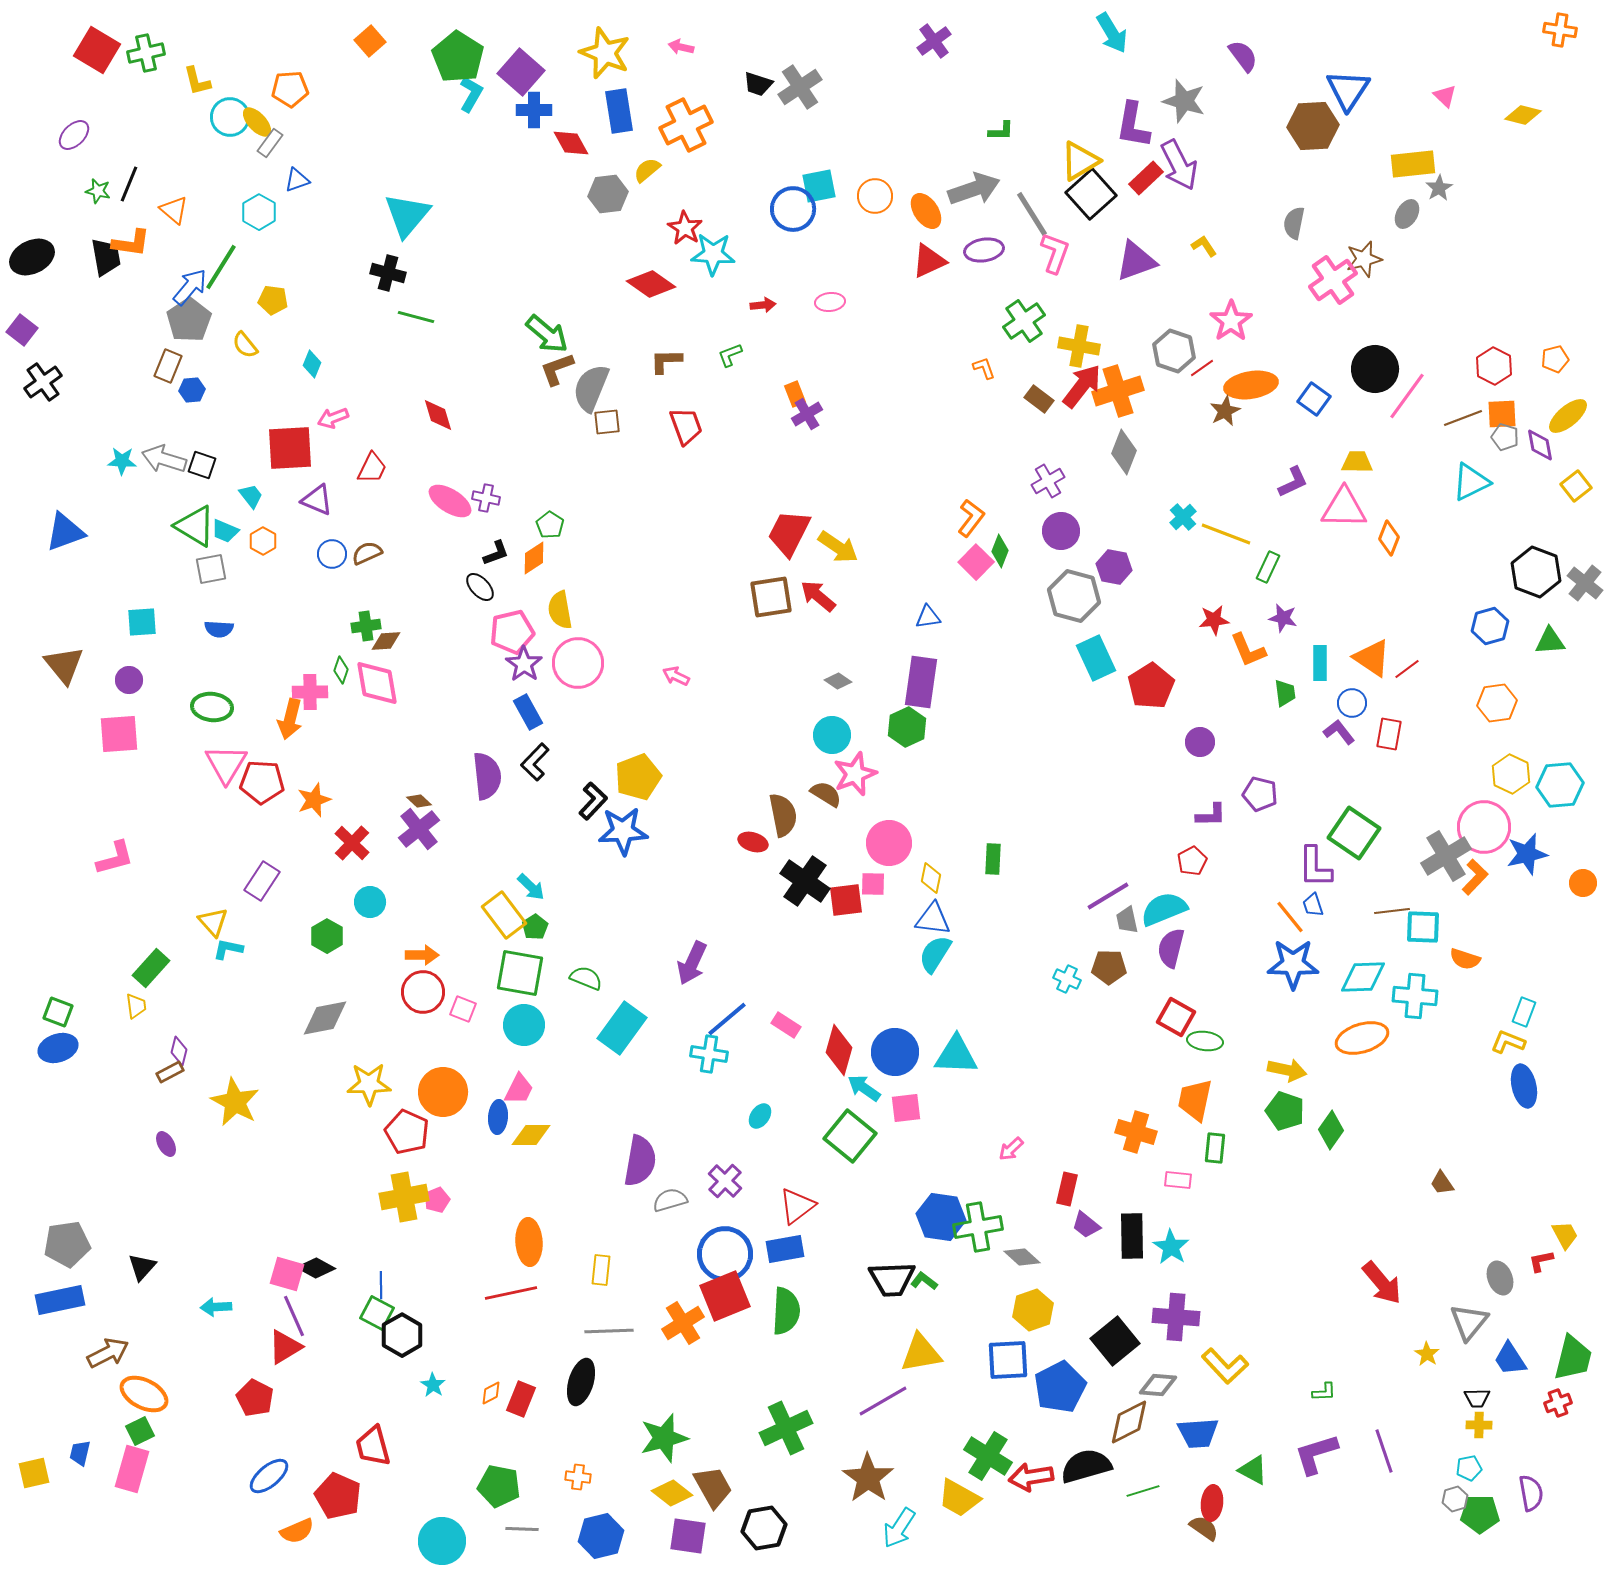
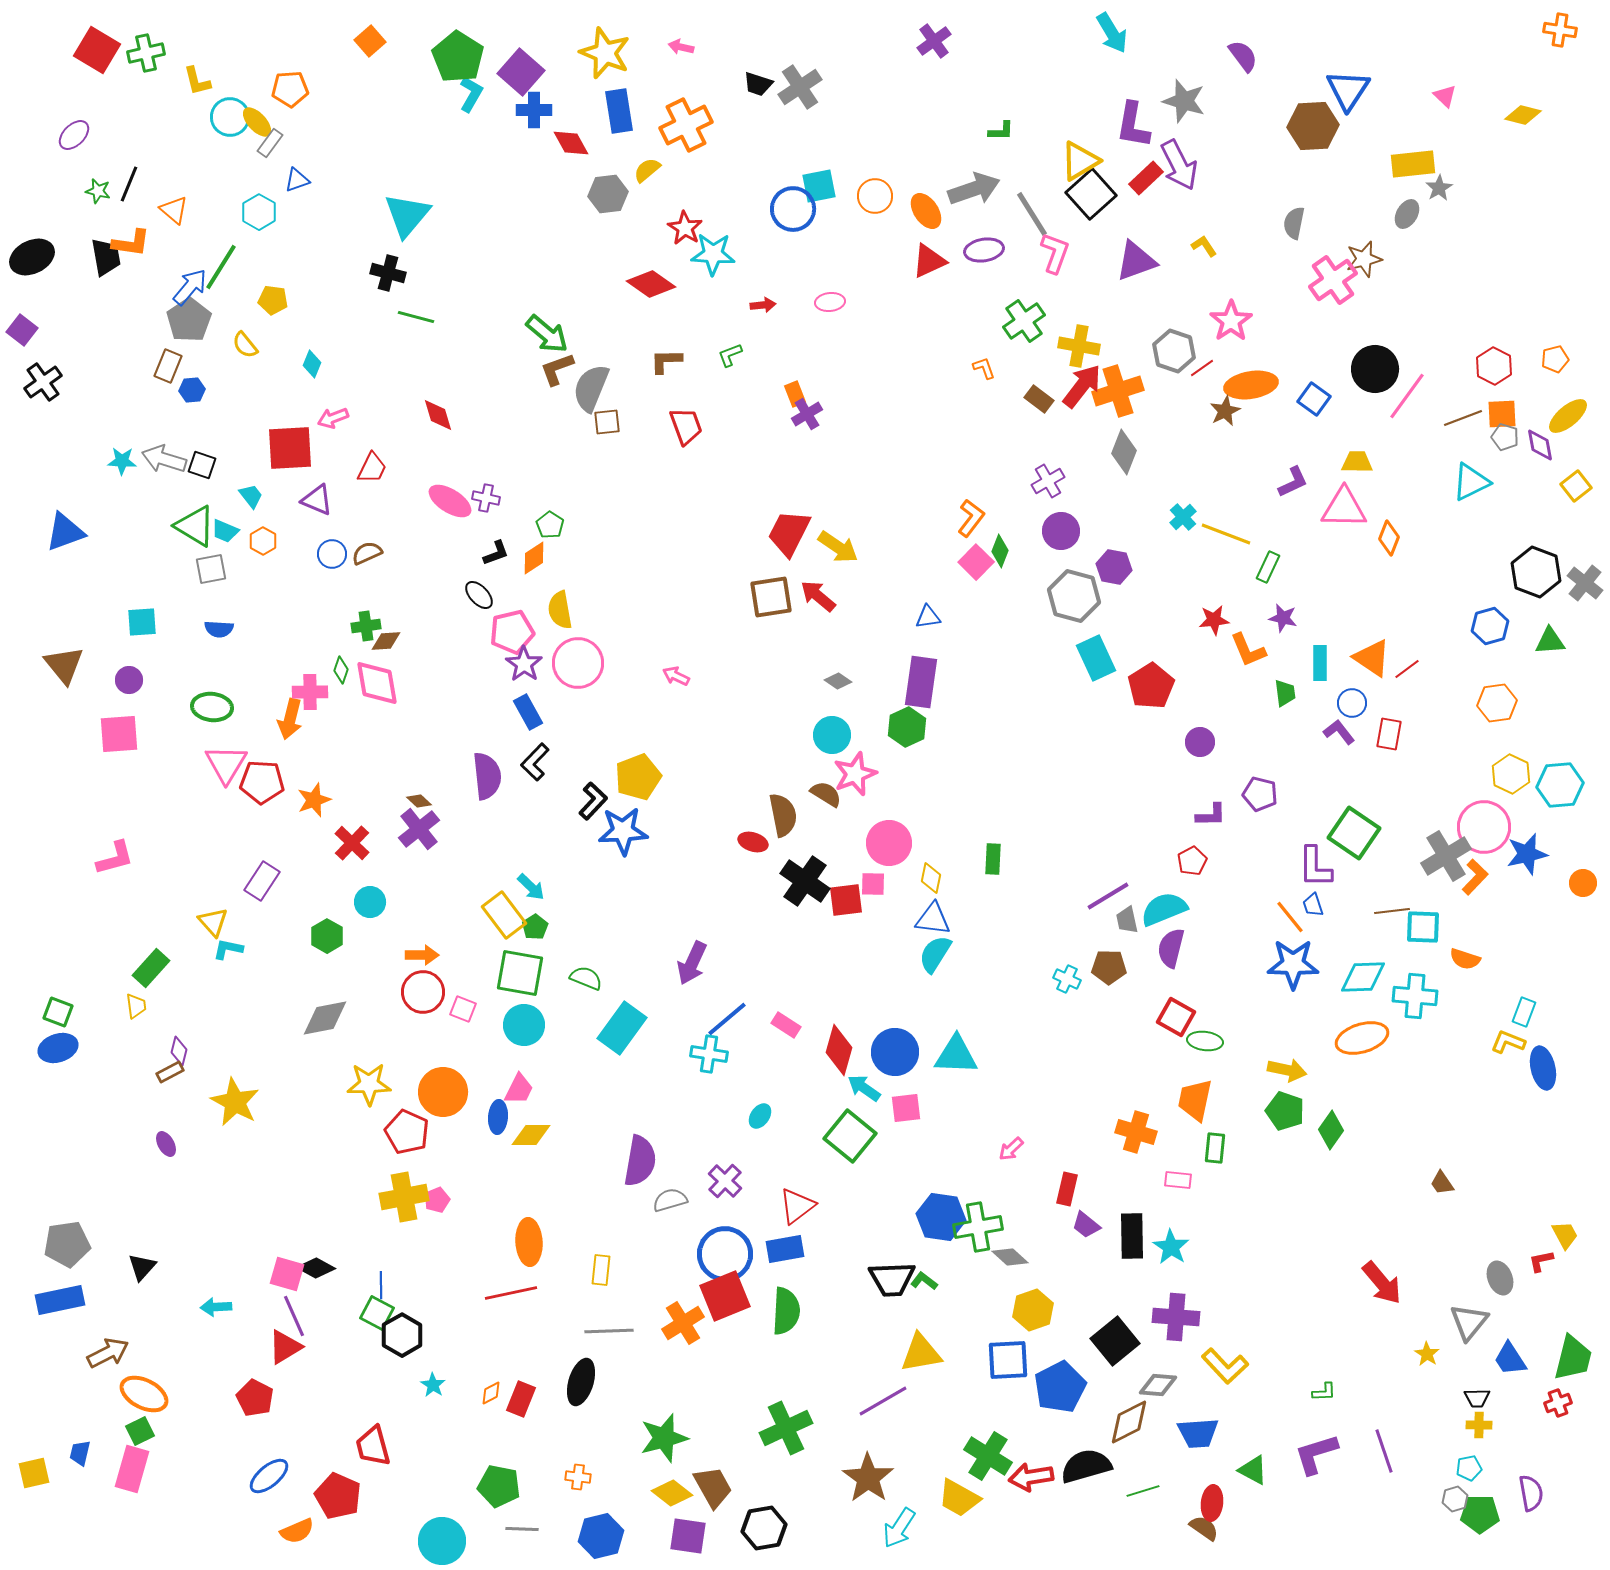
black ellipse at (480, 587): moved 1 px left, 8 px down
blue ellipse at (1524, 1086): moved 19 px right, 18 px up
gray diamond at (1022, 1257): moved 12 px left
